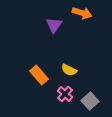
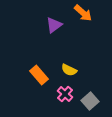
orange arrow: moved 1 px right; rotated 24 degrees clockwise
purple triangle: rotated 18 degrees clockwise
